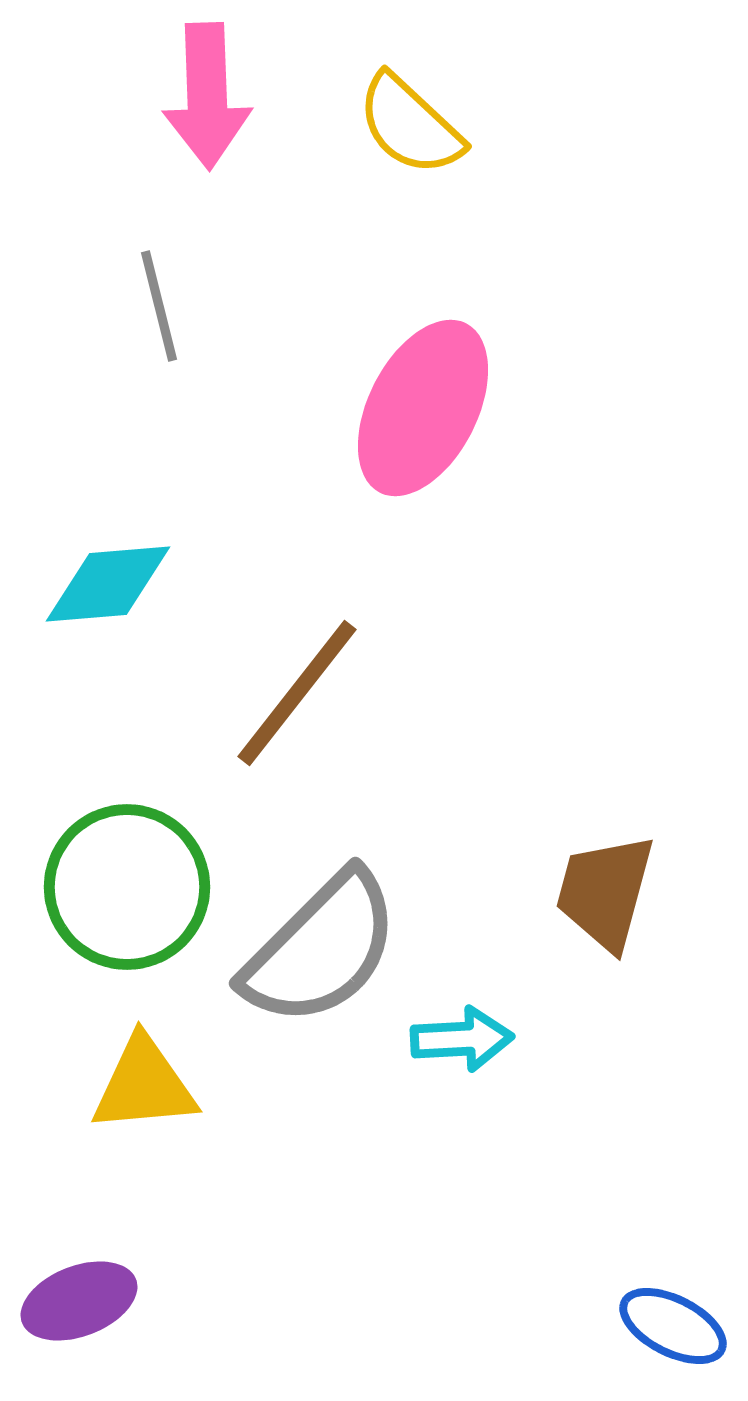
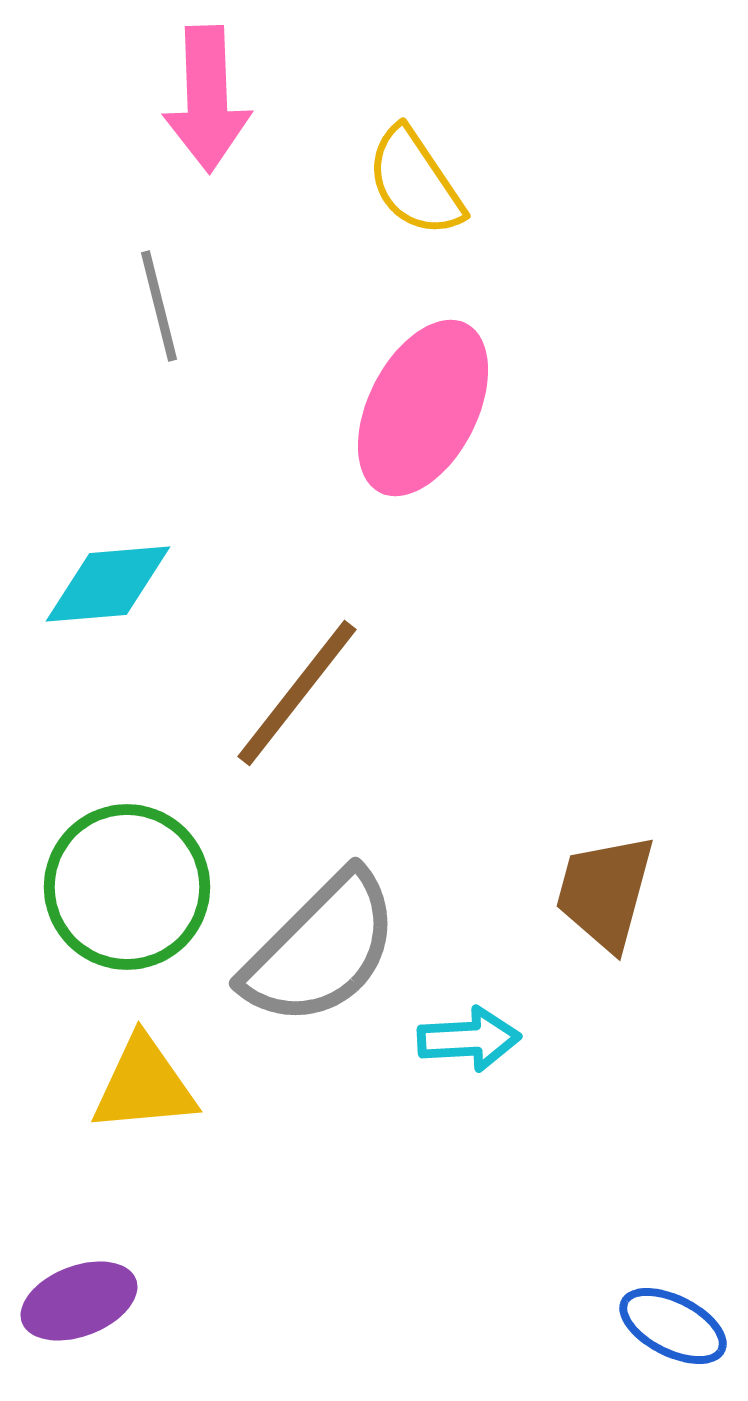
pink arrow: moved 3 px down
yellow semicircle: moved 5 px right, 57 px down; rotated 13 degrees clockwise
cyan arrow: moved 7 px right
